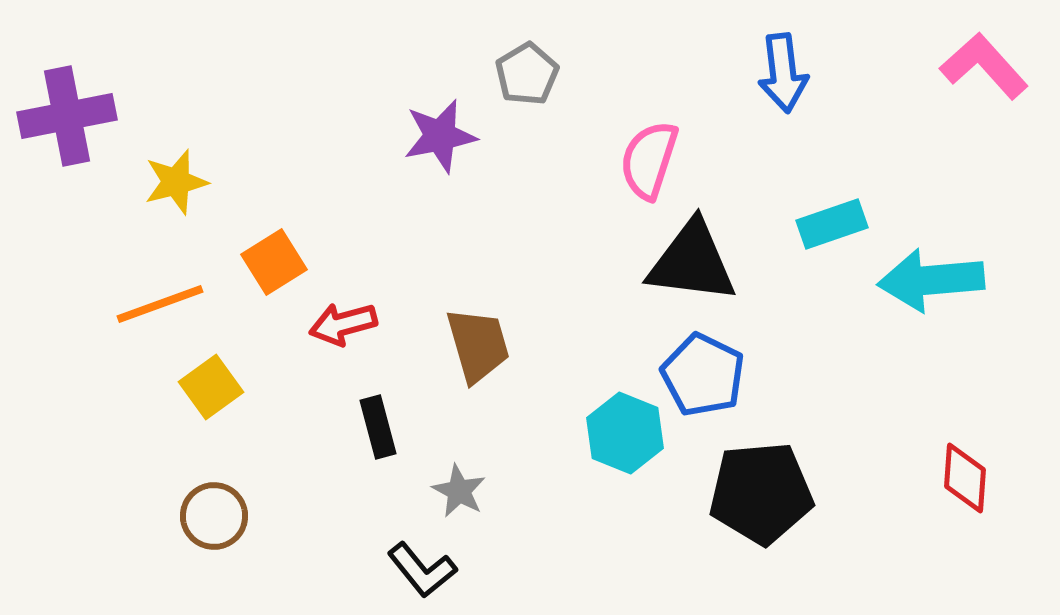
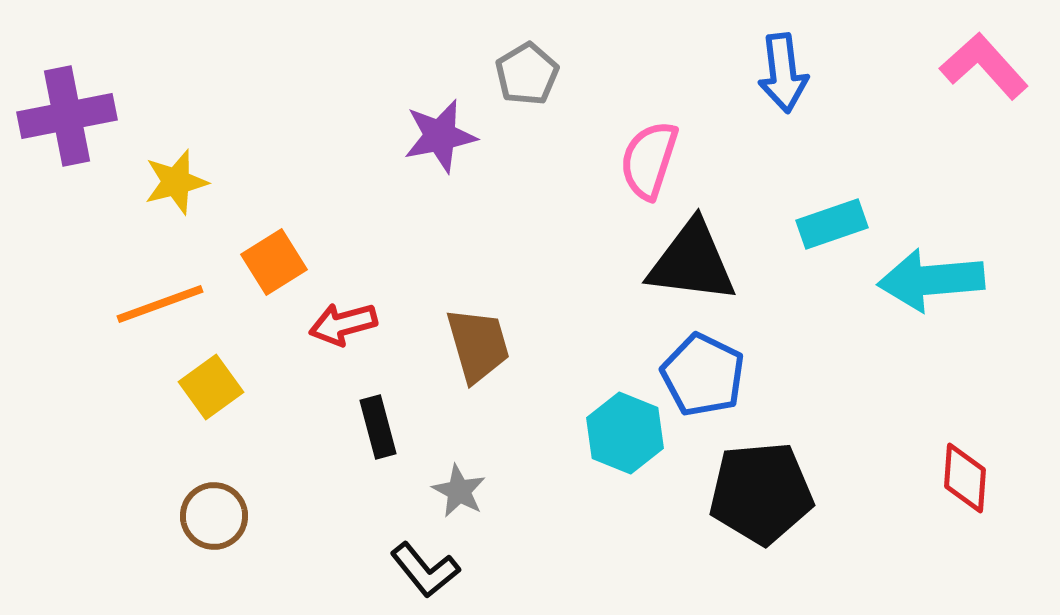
black L-shape: moved 3 px right
